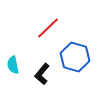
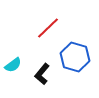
cyan semicircle: rotated 114 degrees counterclockwise
